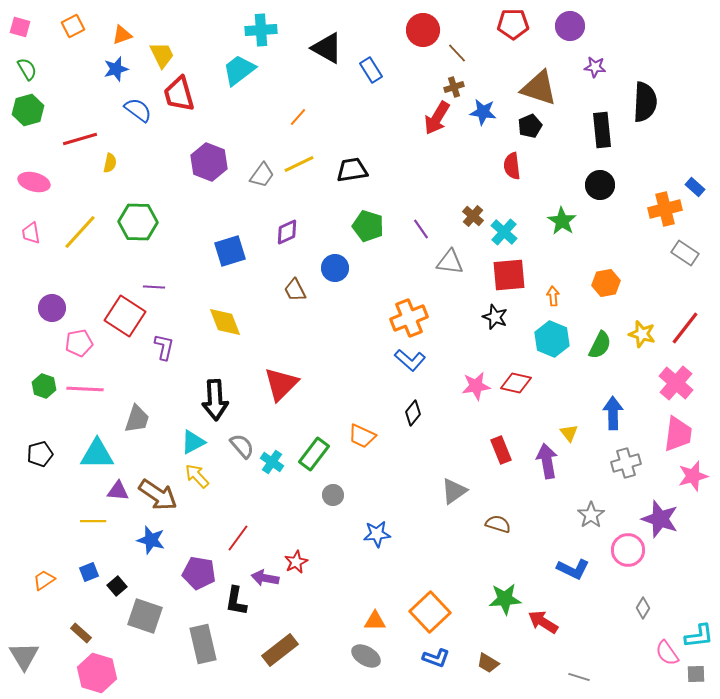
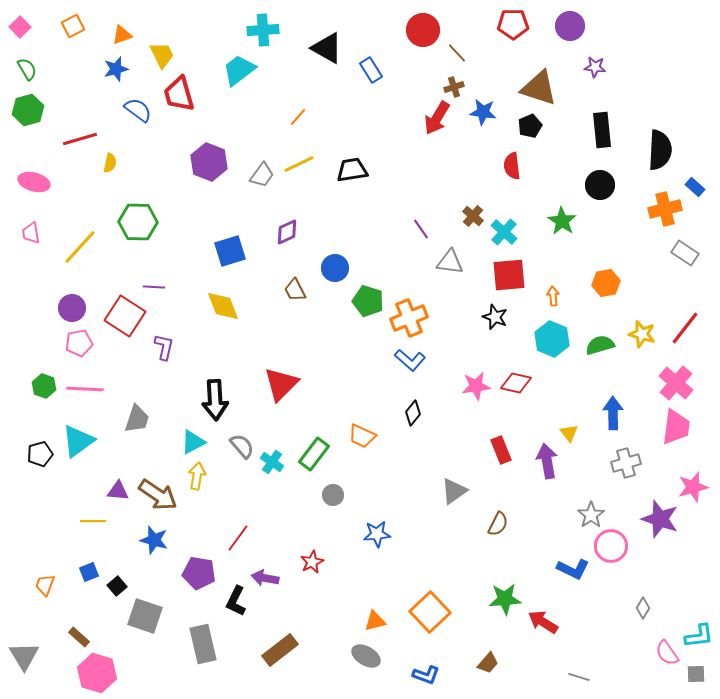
pink square at (20, 27): rotated 30 degrees clockwise
cyan cross at (261, 30): moved 2 px right
black semicircle at (645, 102): moved 15 px right, 48 px down
green pentagon at (368, 226): moved 75 px down
yellow line at (80, 232): moved 15 px down
purple circle at (52, 308): moved 20 px right
yellow diamond at (225, 322): moved 2 px left, 16 px up
green semicircle at (600, 345): rotated 132 degrees counterclockwise
pink trapezoid at (678, 434): moved 2 px left, 7 px up
cyan triangle at (97, 454): moved 19 px left, 13 px up; rotated 36 degrees counterclockwise
yellow arrow at (197, 476): rotated 52 degrees clockwise
pink star at (693, 476): moved 11 px down
brown semicircle at (498, 524): rotated 100 degrees clockwise
blue star at (151, 540): moved 3 px right
pink circle at (628, 550): moved 17 px left, 4 px up
red star at (296, 562): moved 16 px right
orange trapezoid at (44, 580): moved 1 px right, 5 px down; rotated 35 degrees counterclockwise
black L-shape at (236, 601): rotated 16 degrees clockwise
orange triangle at (375, 621): rotated 15 degrees counterclockwise
brown rectangle at (81, 633): moved 2 px left, 4 px down
blue L-shape at (436, 658): moved 10 px left, 17 px down
brown trapezoid at (488, 663): rotated 80 degrees counterclockwise
